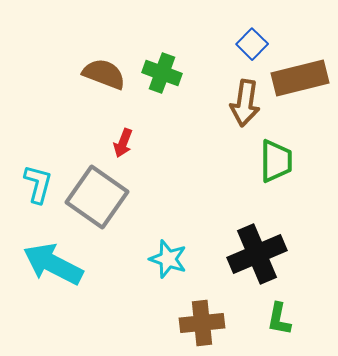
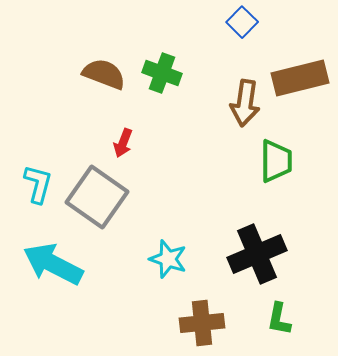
blue square: moved 10 px left, 22 px up
